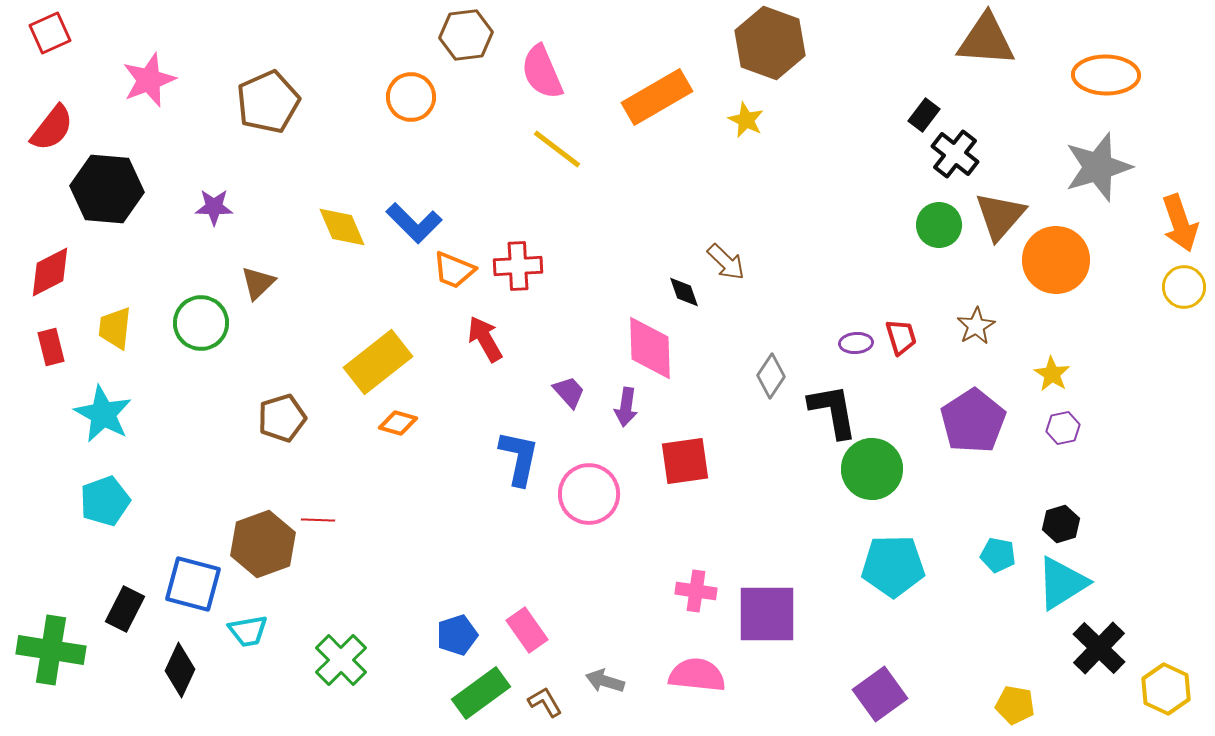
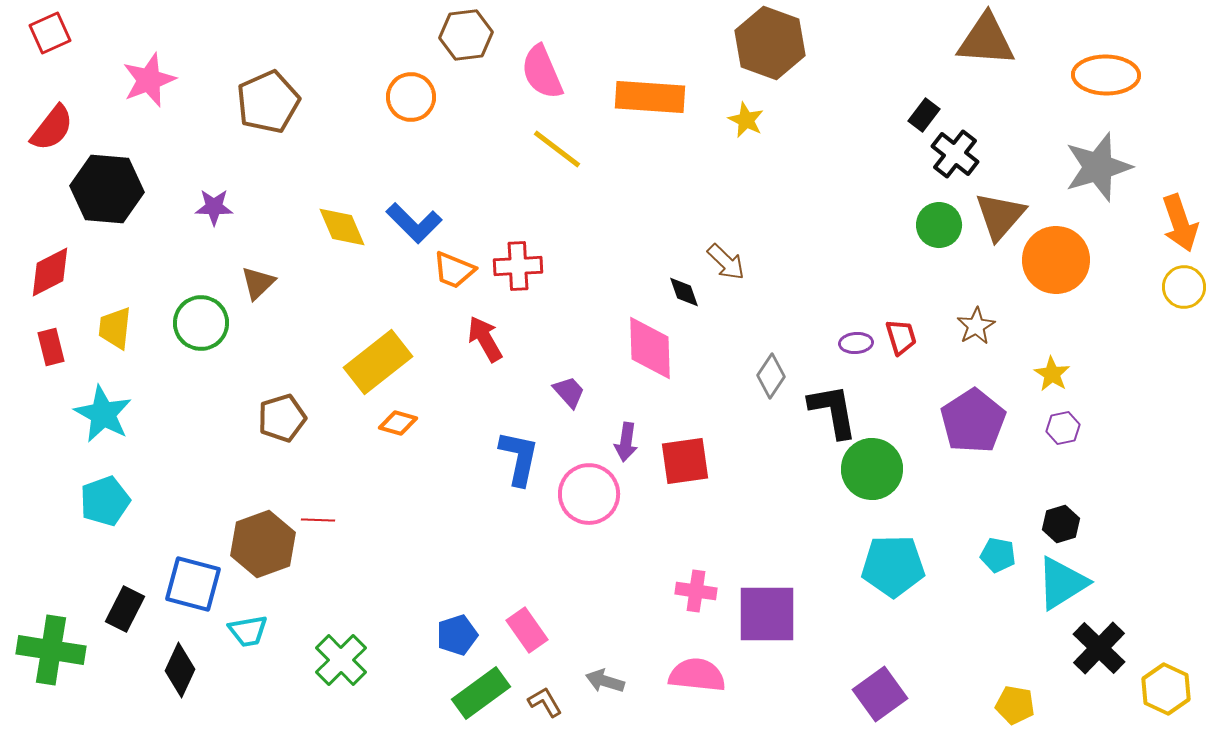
orange rectangle at (657, 97): moved 7 px left; rotated 34 degrees clockwise
purple arrow at (626, 407): moved 35 px down
